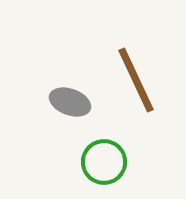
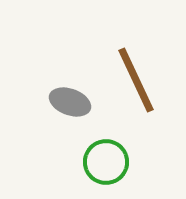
green circle: moved 2 px right
